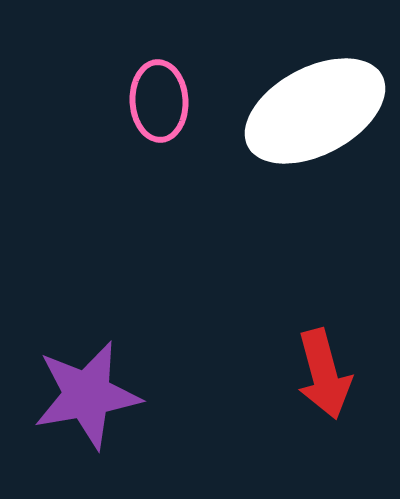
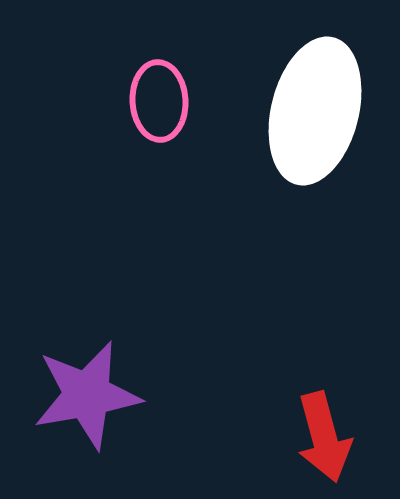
white ellipse: rotated 48 degrees counterclockwise
red arrow: moved 63 px down
